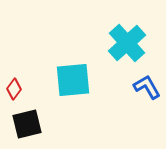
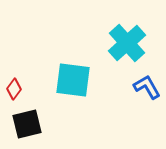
cyan square: rotated 12 degrees clockwise
